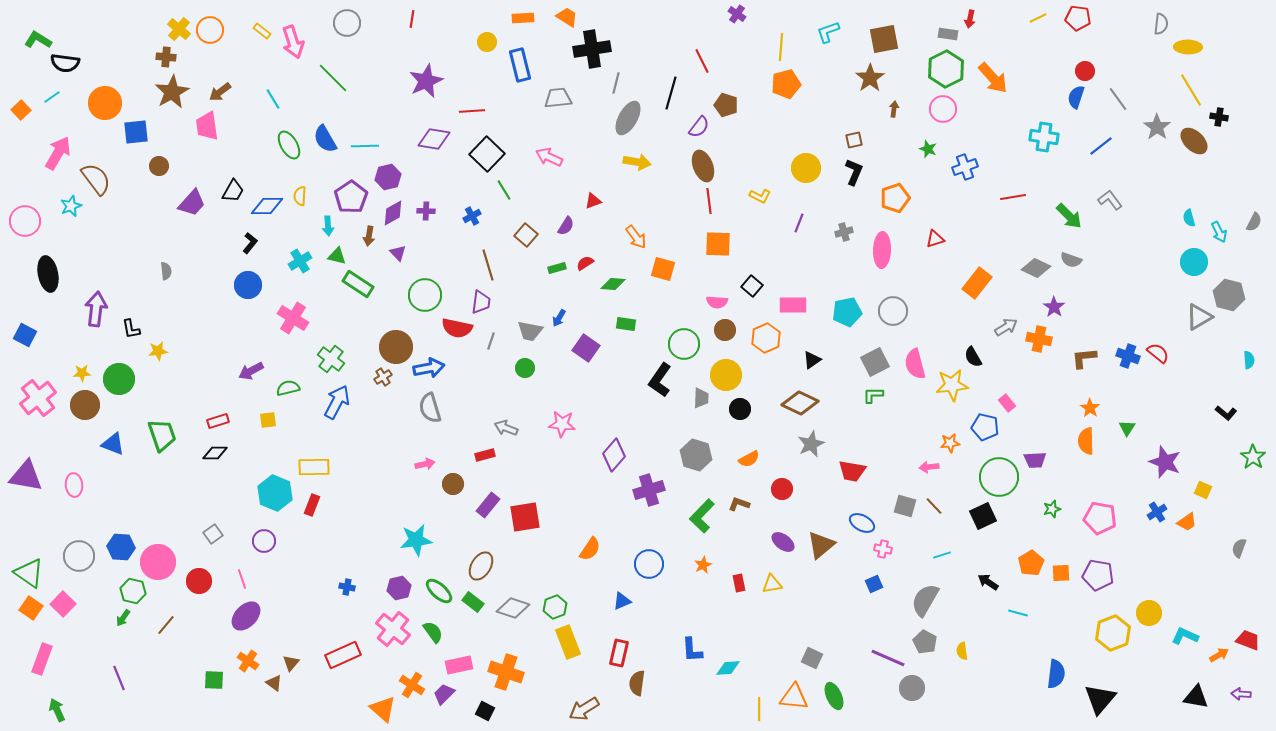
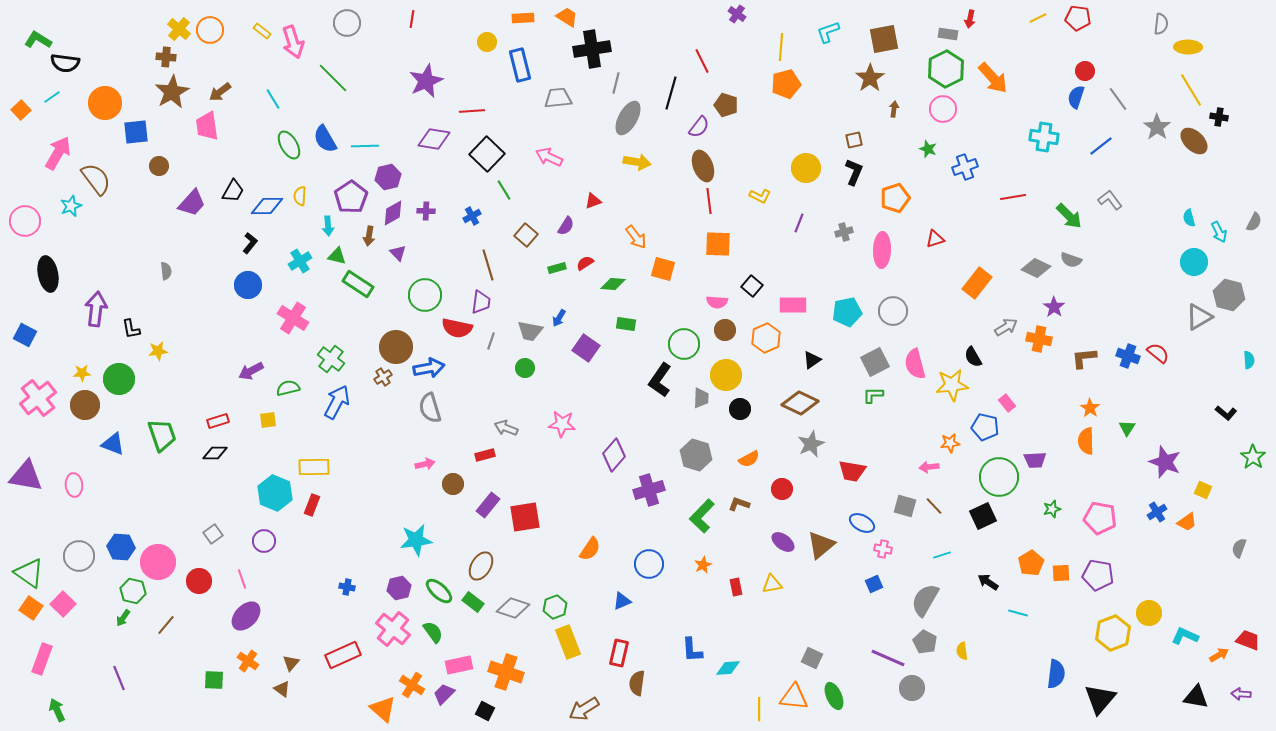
red rectangle at (739, 583): moved 3 px left, 4 px down
brown triangle at (274, 683): moved 8 px right, 6 px down
